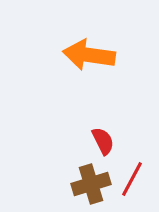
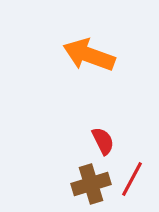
orange arrow: rotated 12 degrees clockwise
